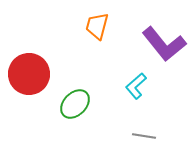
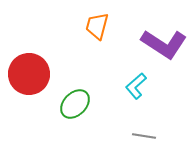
purple L-shape: rotated 18 degrees counterclockwise
